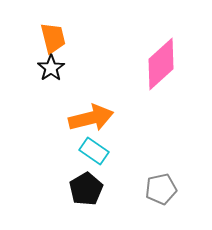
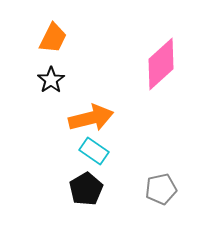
orange trapezoid: rotated 40 degrees clockwise
black star: moved 12 px down
